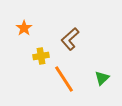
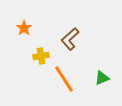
green triangle: rotated 21 degrees clockwise
